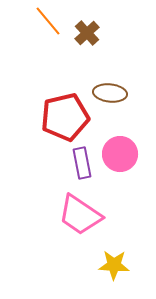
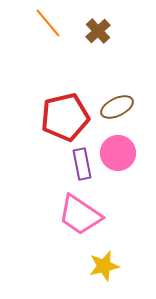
orange line: moved 2 px down
brown cross: moved 11 px right, 2 px up
brown ellipse: moved 7 px right, 14 px down; rotated 32 degrees counterclockwise
pink circle: moved 2 px left, 1 px up
purple rectangle: moved 1 px down
yellow star: moved 10 px left, 1 px down; rotated 16 degrees counterclockwise
